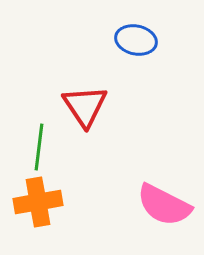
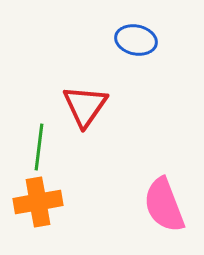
red triangle: rotated 9 degrees clockwise
pink semicircle: rotated 42 degrees clockwise
